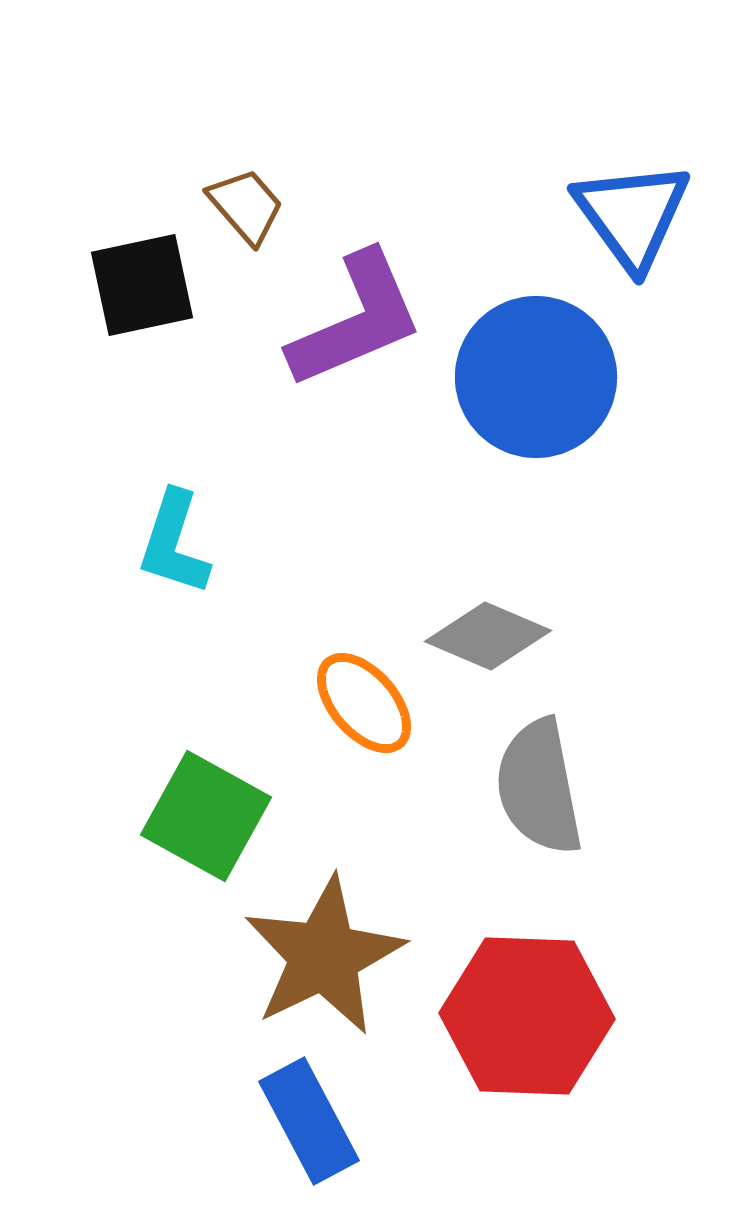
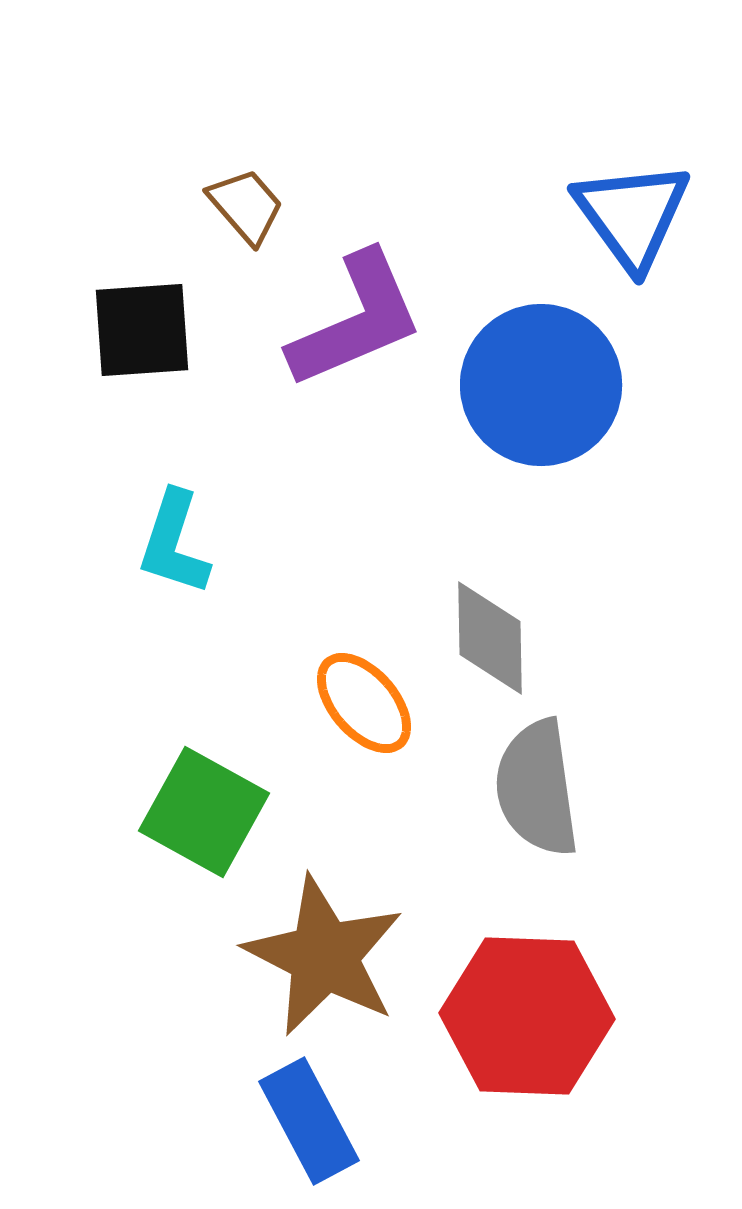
black square: moved 45 px down; rotated 8 degrees clockwise
blue circle: moved 5 px right, 8 px down
gray diamond: moved 2 px right, 2 px down; rotated 66 degrees clockwise
gray semicircle: moved 2 px left, 1 px down; rotated 3 degrees clockwise
green square: moved 2 px left, 4 px up
brown star: rotated 19 degrees counterclockwise
